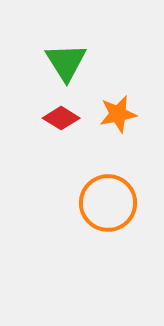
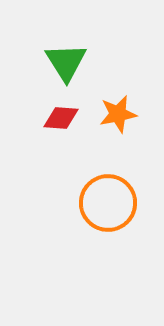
red diamond: rotated 27 degrees counterclockwise
